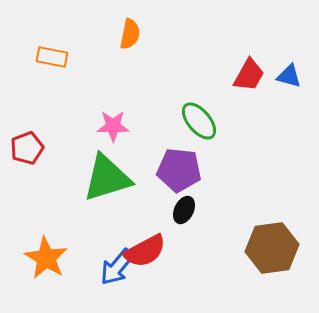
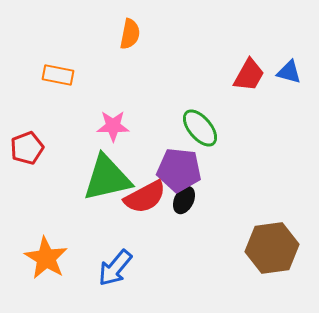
orange rectangle: moved 6 px right, 18 px down
blue triangle: moved 4 px up
green ellipse: moved 1 px right, 7 px down
green triangle: rotated 4 degrees clockwise
black ellipse: moved 10 px up
red semicircle: moved 54 px up
blue arrow: moved 2 px left, 1 px down
